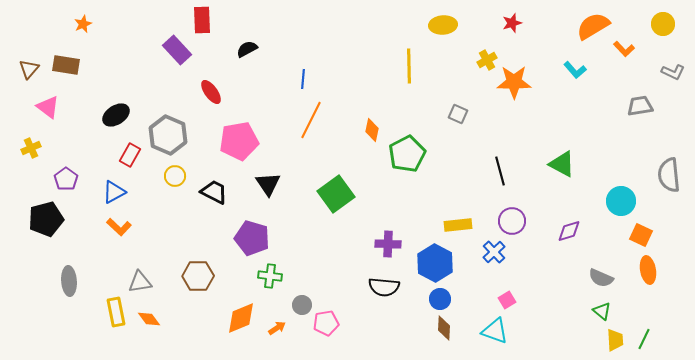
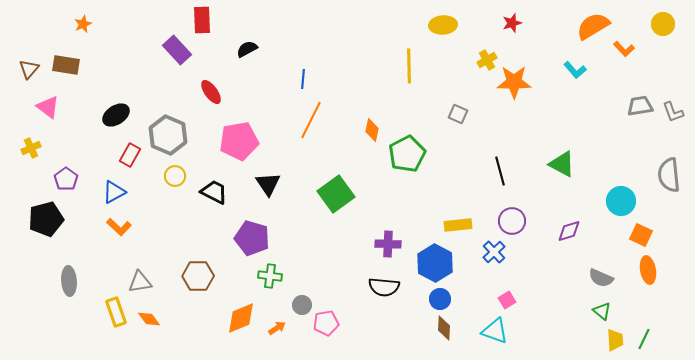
gray L-shape at (673, 72): moved 40 px down; rotated 45 degrees clockwise
yellow rectangle at (116, 312): rotated 8 degrees counterclockwise
